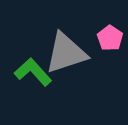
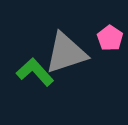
green L-shape: moved 2 px right
